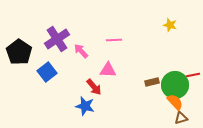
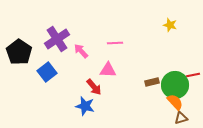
pink line: moved 1 px right, 3 px down
